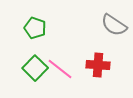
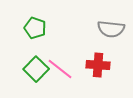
gray semicircle: moved 3 px left, 4 px down; rotated 28 degrees counterclockwise
green square: moved 1 px right, 1 px down
